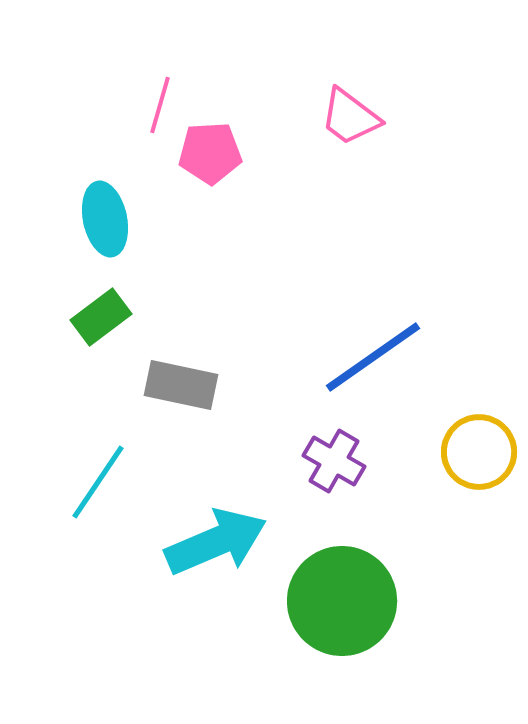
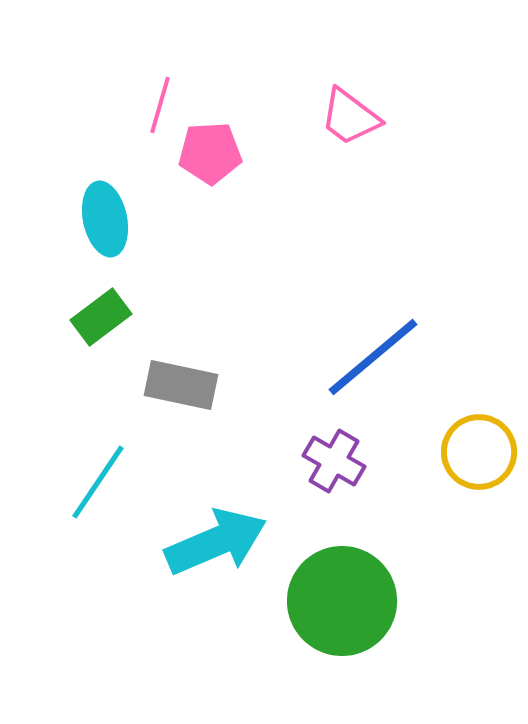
blue line: rotated 5 degrees counterclockwise
